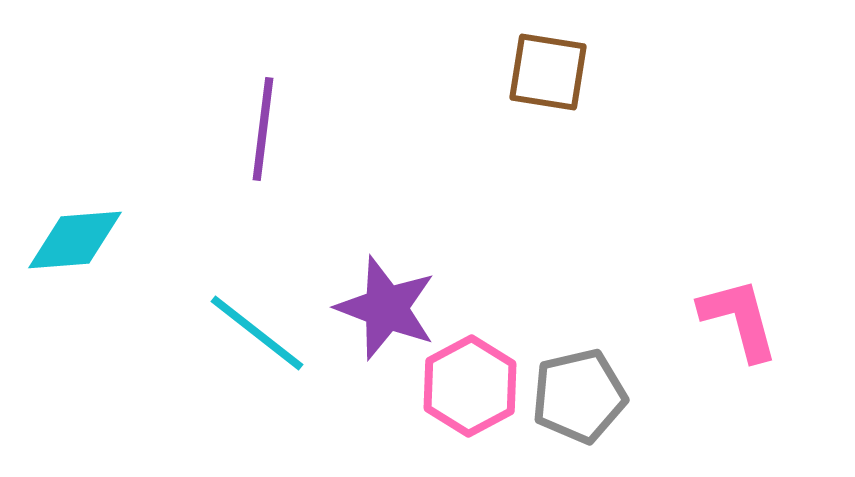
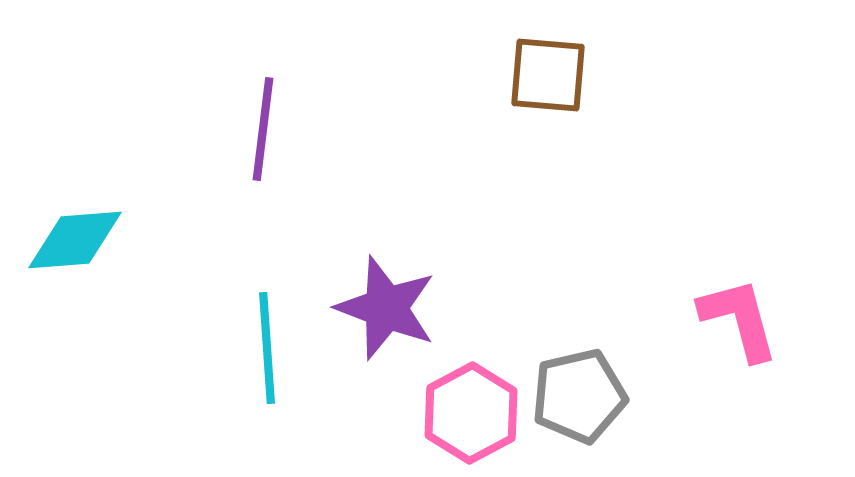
brown square: moved 3 px down; rotated 4 degrees counterclockwise
cyan line: moved 10 px right, 15 px down; rotated 48 degrees clockwise
pink hexagon: moved 1 px right, 27 px down
